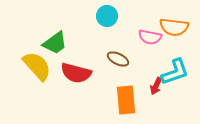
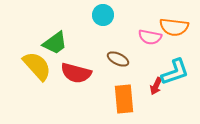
cyan circle: moved 4 px left, 1 px up
orange rectangle: moved 2 px left, 1 px up
